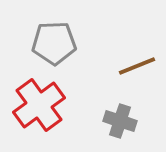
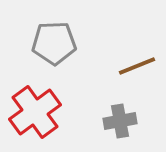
red cross: moved 4 px left, 7 px down
gray cross: rotated 28 degrees counterclockwise
